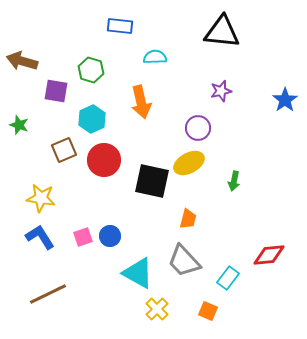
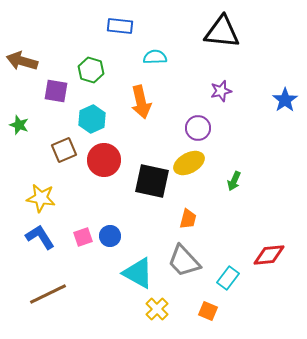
green arrow: rotated 12 degrees clockwise
